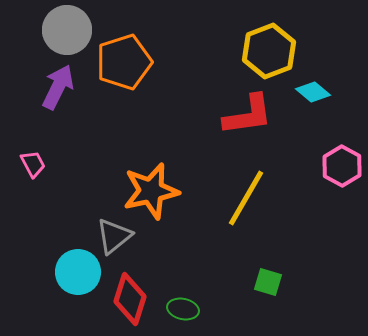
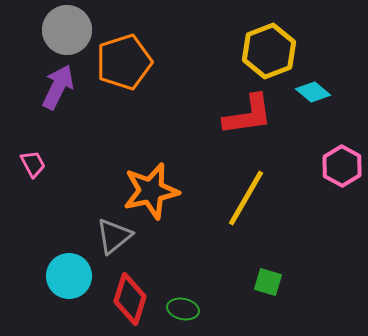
cyan circle: moved 9 px left, 4 px down
